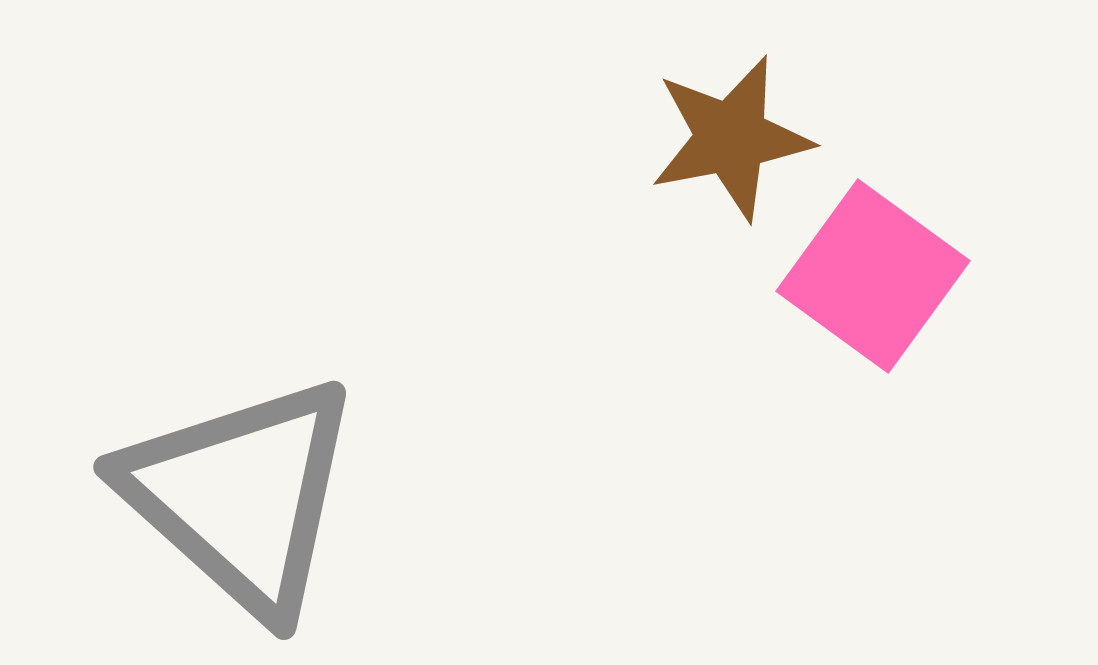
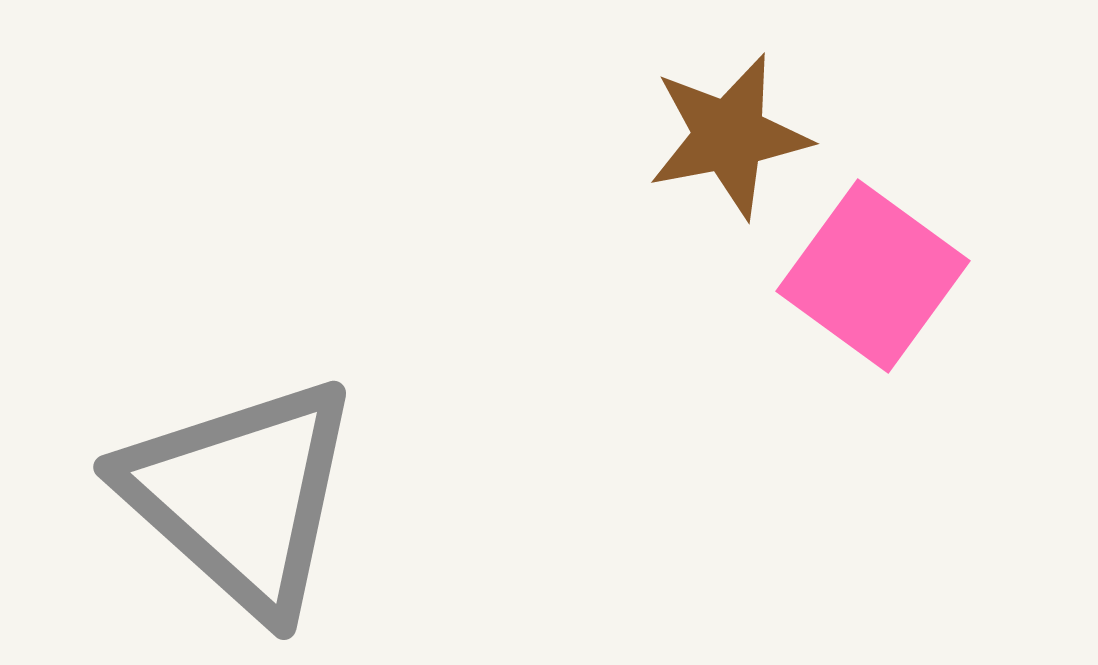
brown star: moved 2 px left, 2 px up
